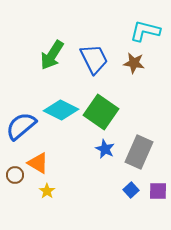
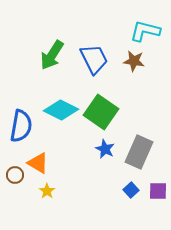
brown star: moved 2 px up
blue semicircle: rotated 140 degrees clockwise
